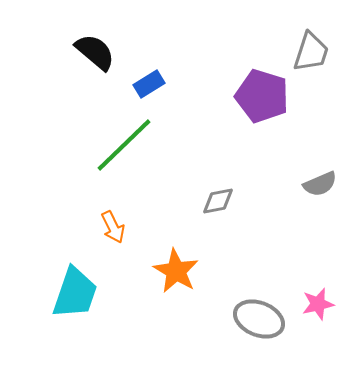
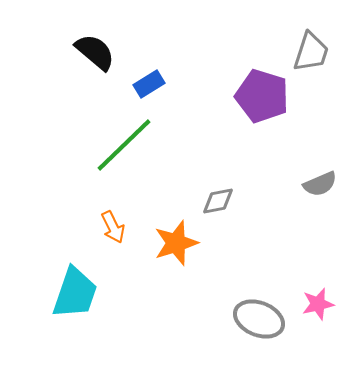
orange star: moved 28 px up; rotated 24 degrees clockwise
